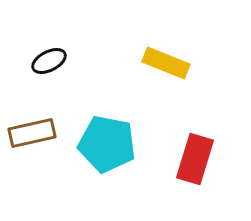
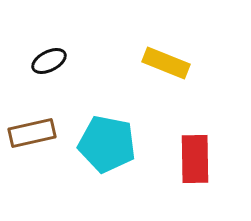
red rectangle: rotated 18 degrees counterclockwise
